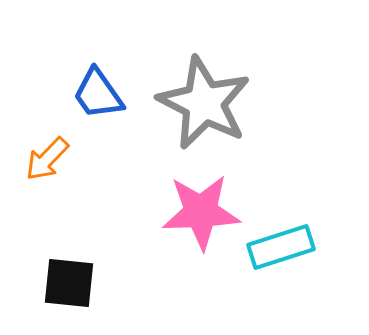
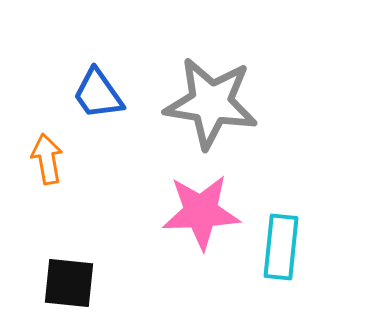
gray star: moved 7 px right; rotated 18 degrees counterclockwise
orange arrow: rotated 126 degrees clockwise
cyan rectangle: rotated 66 degrees counterclockwise
